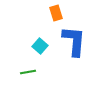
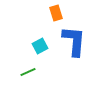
cyan square: rotated 21 degrees clockwise
green line: rotated 14 degrees counterclockwise
